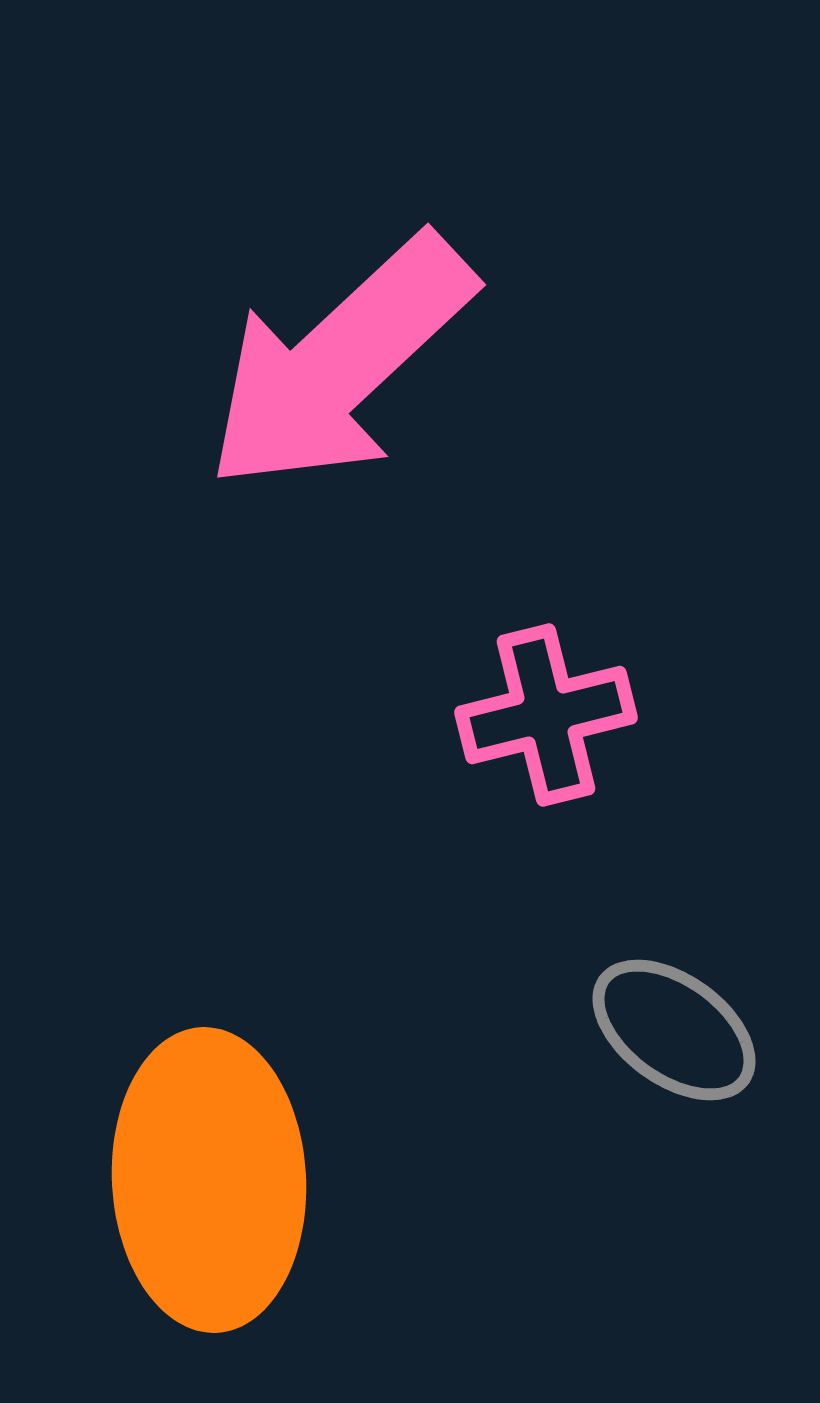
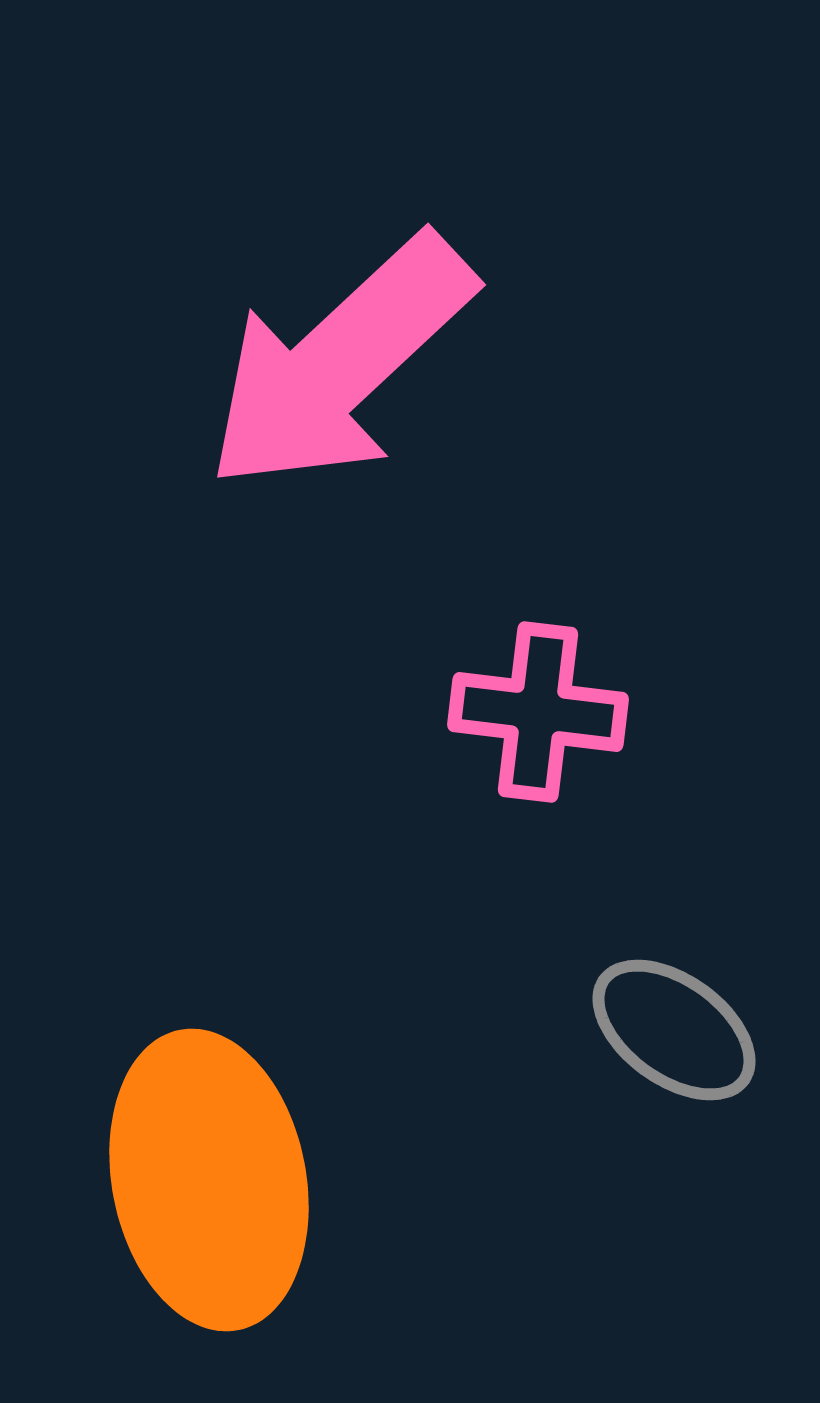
pink cross: moved 8 px left, 3 px up; rotated 21 degrees clockwise
orange ellipse: rotated 8 degrees counterclockwise
